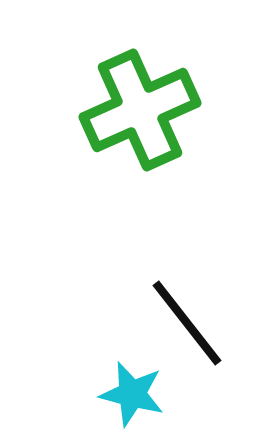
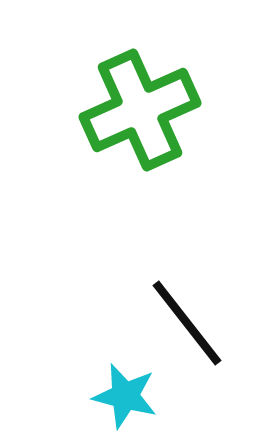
cyan star: moved 7 px left, 2 px down
